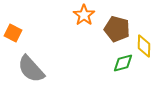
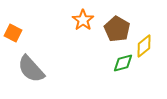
orange star: moved 1 px left, 5 px down
brown pentagon: rotated 15 degrees clockwise
yellow diamond: rotated 50 degrees clockwise
